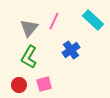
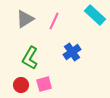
cyan rectangle: moved 2 px right, 5 px up
gray triangle: moved 4 px left, 9 px up; rotated 18 degrees clockwise
blue cross: moved 1 px right, 2 px down
green L-shape: moved 1 px right, 1 px down
red circle: moved 2 px right
